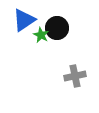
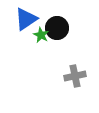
blue triangle: moved 2 px right, 1 px up
